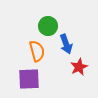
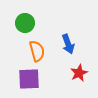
green circle: moved 23 px left, 3 px up
blue arrow: moved 2 px right
red star: moved 6 px down
